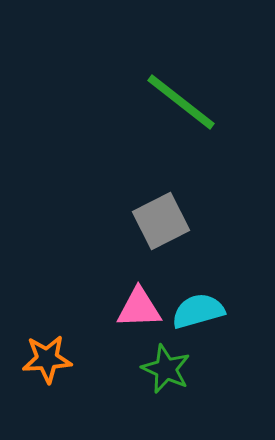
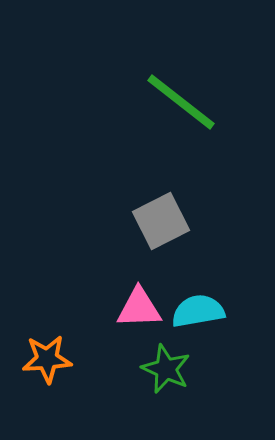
cyan semicircle: rotated 6 degrees clockwise
